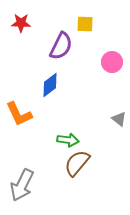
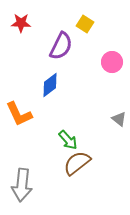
yellow square: rotated 30 degrees clockwise
green arrow: rotated 40 degrees clockwise
brown semicircle: rotated 12 degrees clockwise
gray arrow: rotated 20 degrees counterclockwise
